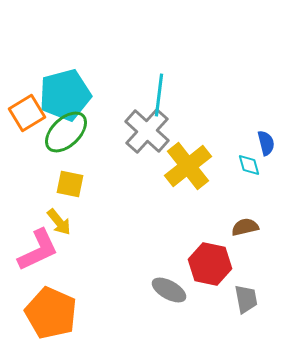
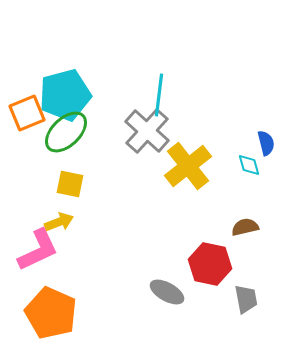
orange square: rotated 9 degrees clockwise
yellow arrow: rotated 72 degrees counterclockwise
gray ellipse: moved 2 px left, 2 px down
